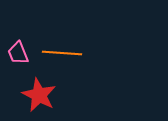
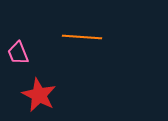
orange line: moved 20 px right, 16 px up
